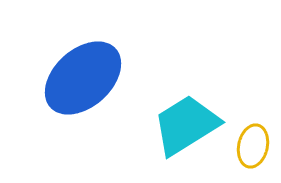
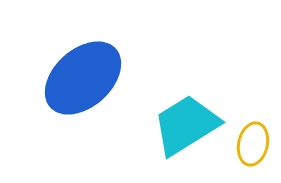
yellow ellipse: moved 2 px up
